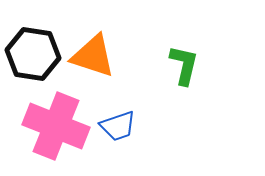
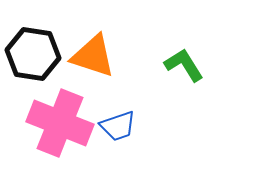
green L-shape: rotated 45 degrees counterclockwise
pink cross: moved 4 px right, 3 px up
